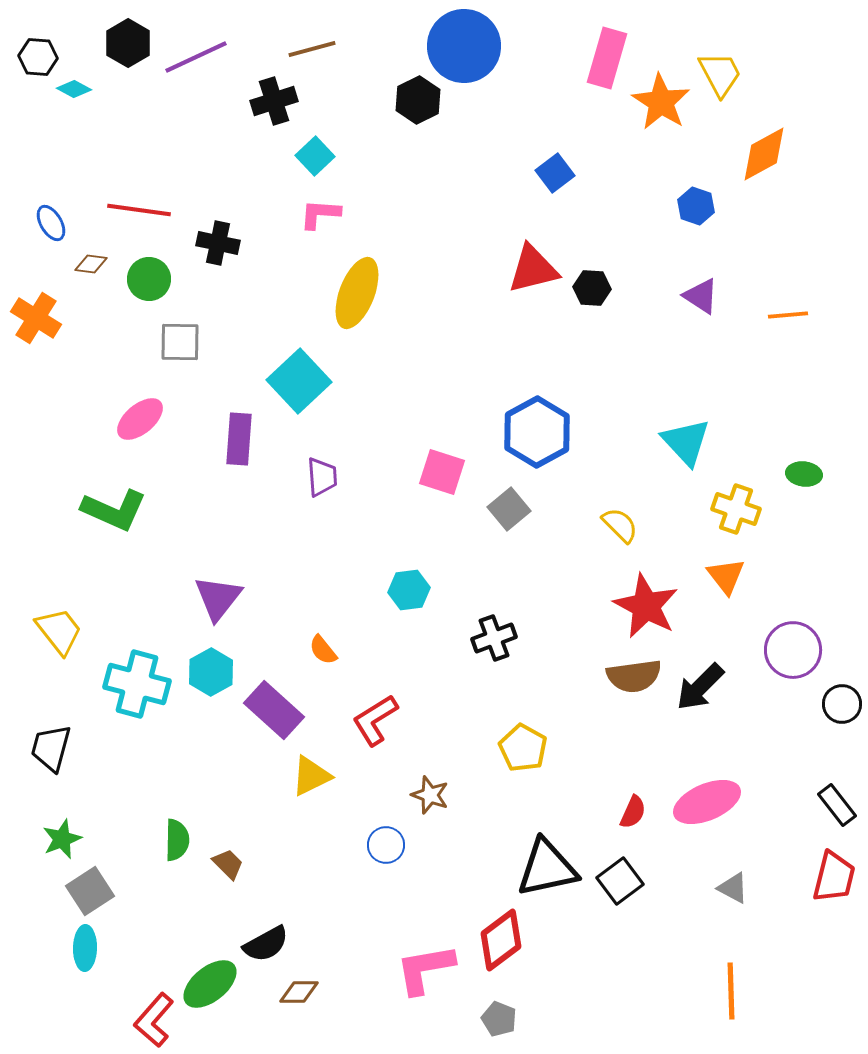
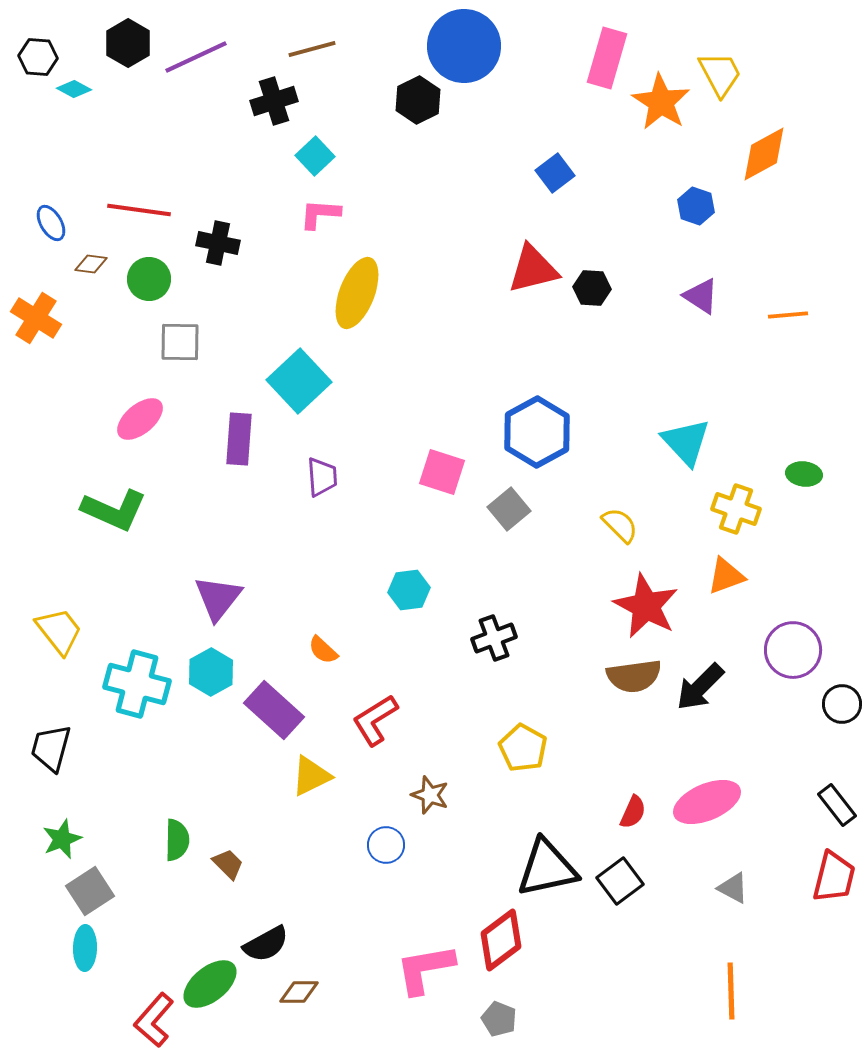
orange triangle at (726, 576): rotated 48 degrees clockwise
orange semicircle at (323, 650): rotated 8 degrees counterclockwise
